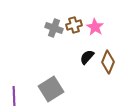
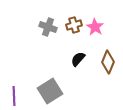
gray cross: moved 6 px left, 1 px up
black semicircle: moved 9 px left, 2 px down
gray square: moved 1 px left, 2 px down
